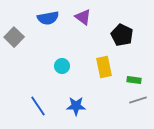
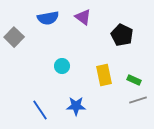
yellow rectangle: moved 8 px down
green rectangle: rotated 16 degrees clockwise
blue line: moved 2 px right, 4 px down
